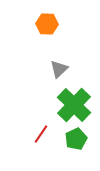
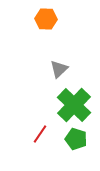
orange hexagon: moved 1 px left, 5 px up
red line: moved 1 px left
green pentagon: rotated 30 degrees counterclockwise
